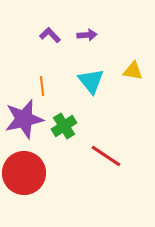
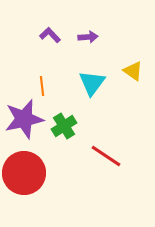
purple arrow: moved 1 px right, 2 px down
yellow triangle: rotated 25 degrees clockwise
cyan triangle: moved 1 px right, 2 px down; rotated 16 degrees clockwise
